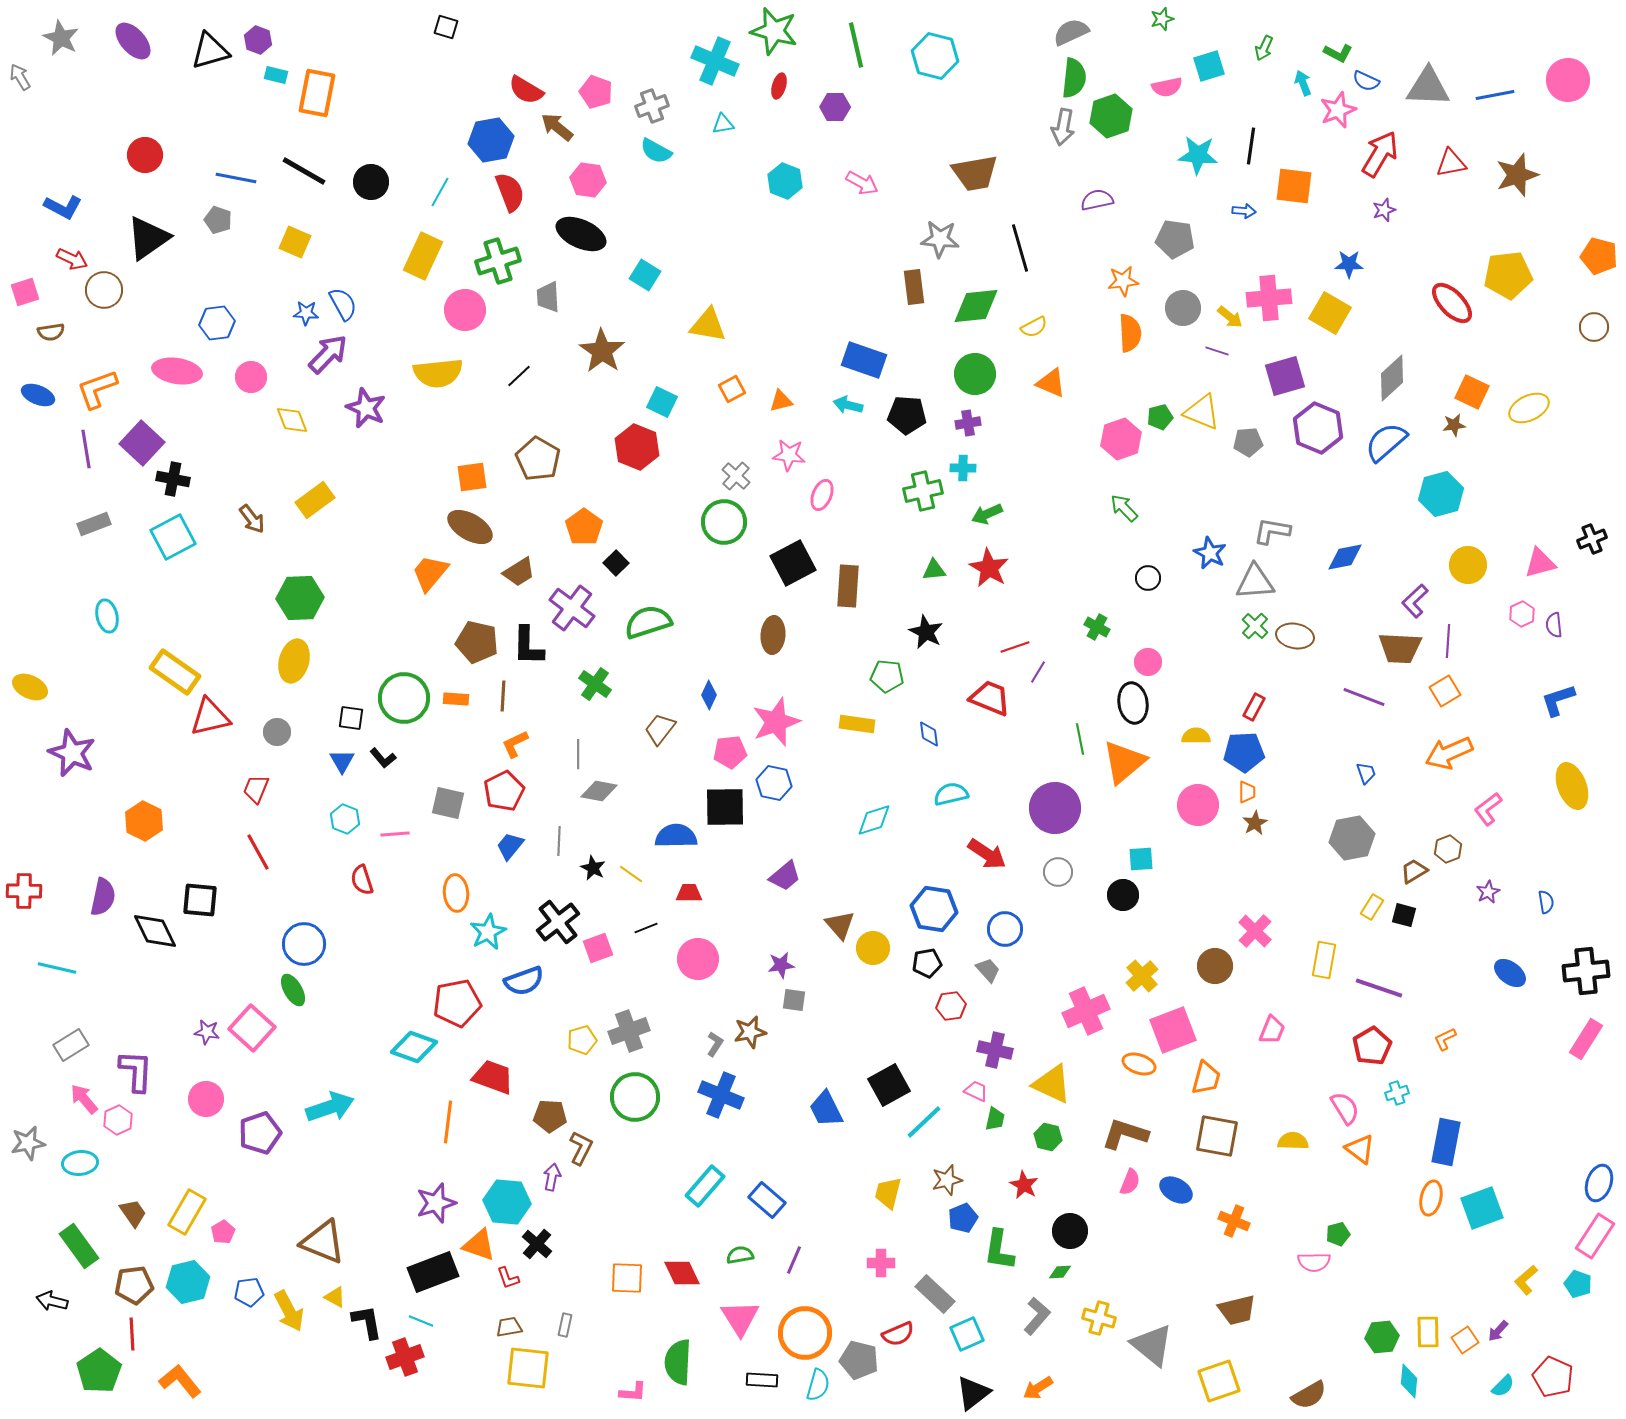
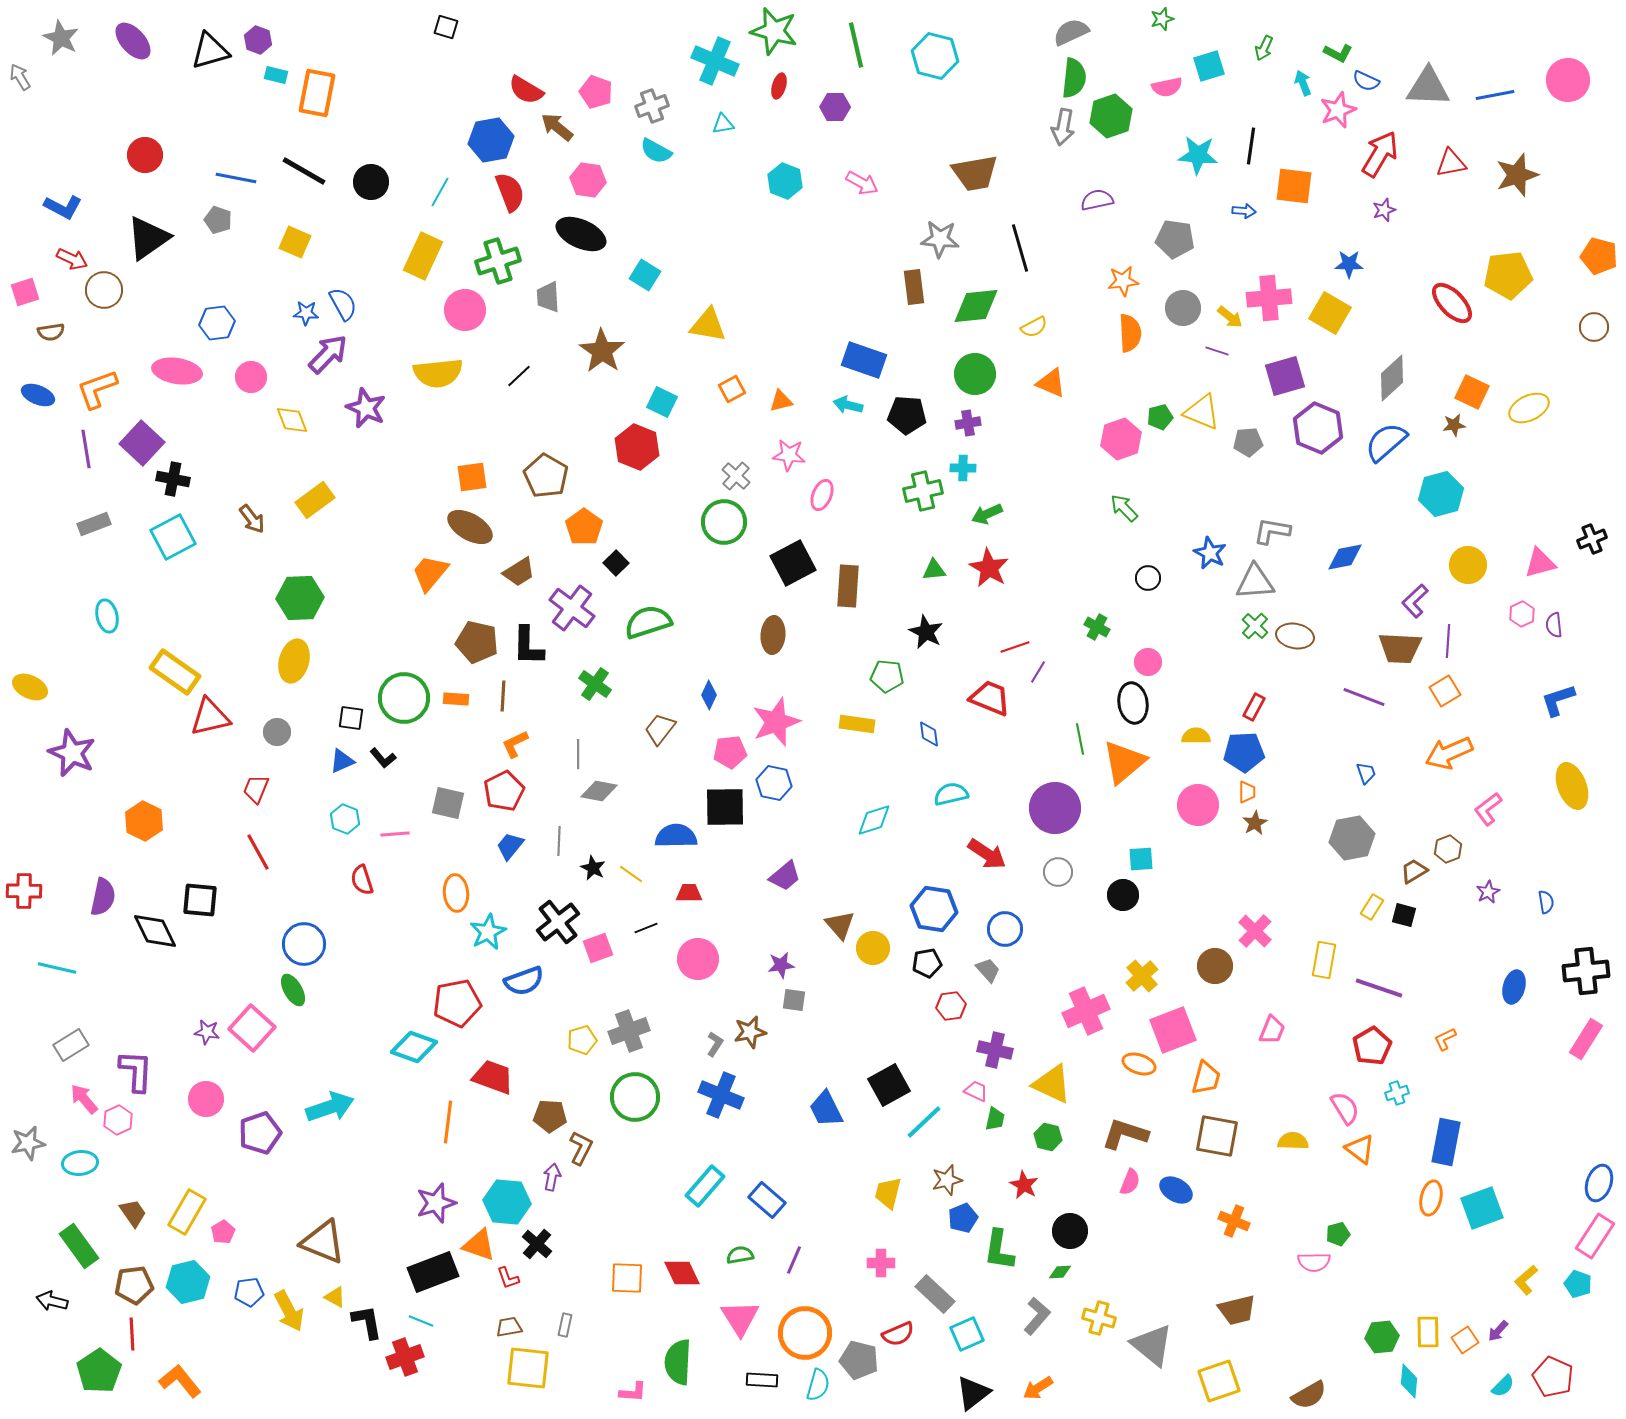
brown pentagon at (538, 459): moved 8 px right, 17 px down
blue triangle at (342, 761): rotated 36 degrees clockwise
blue ellipse at (1510, 973): moved 4 px right, 14 px down; rotated 68 degrees clockwise
